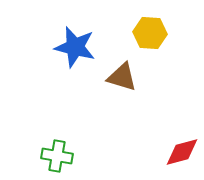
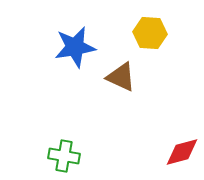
blue star: rotated 24 degrees counterclockwise
brown triangle: moved 1 px left; rotated 8 degrees clockwise
green cross: moved 7 px right
